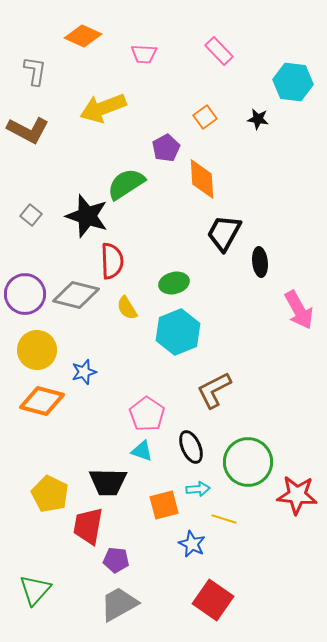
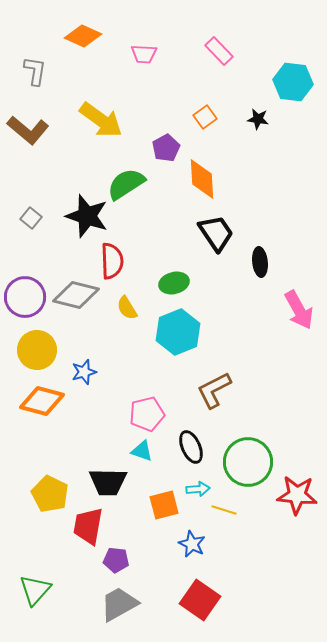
yellow arrow at (103, 108): moved 2 px left, 12 px down; rotated 123 degrees counterclockwise
brown L-shape at (28, 130): rotated 12 degrees clockwise
gray square at (31, 215): moved 3 px down
black trapezoid at (224, 233): moved 8 px left; rotated 117 degrees clockwise
purple circle at (25, 294): moved 3 px down
pink pentagon at (147, 414): rotated 24 degrees clockwise
yellow line at (224, 519): moved 9 px up
red square at (213, 600): moved 13 px left
